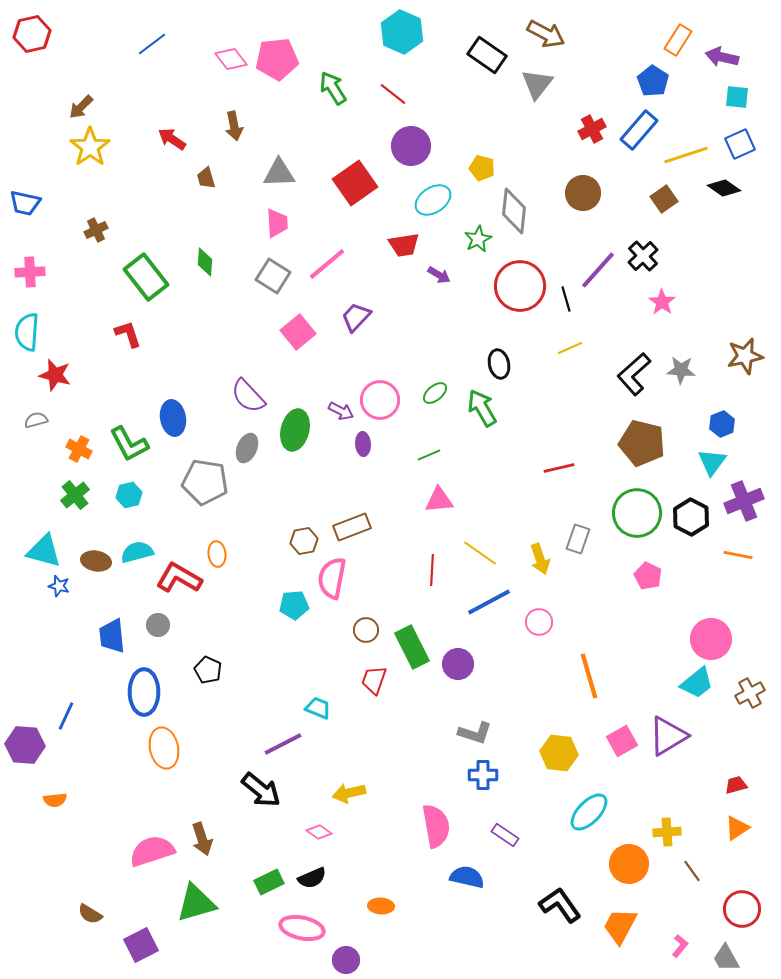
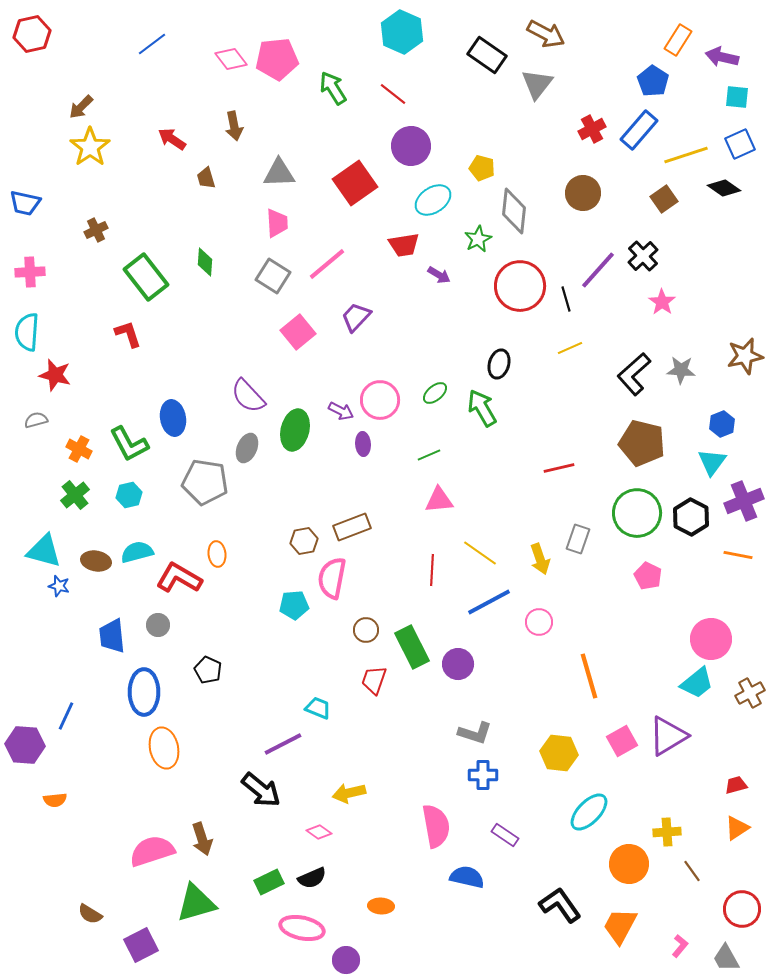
black ellipse at (499, 364): rotated 28 degrees clockwise
